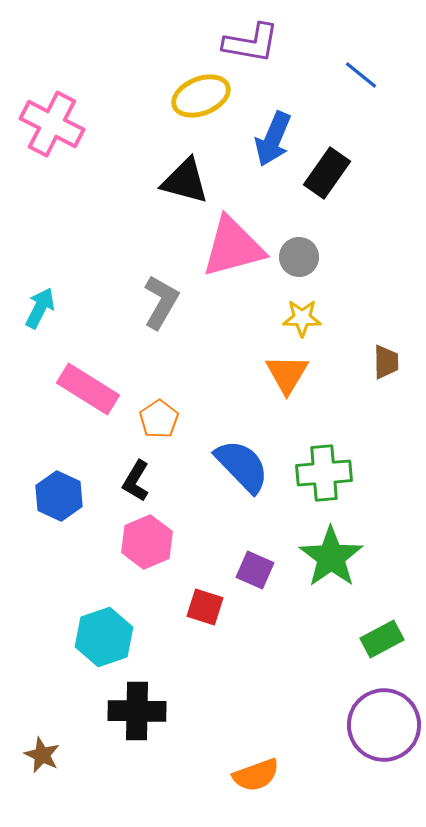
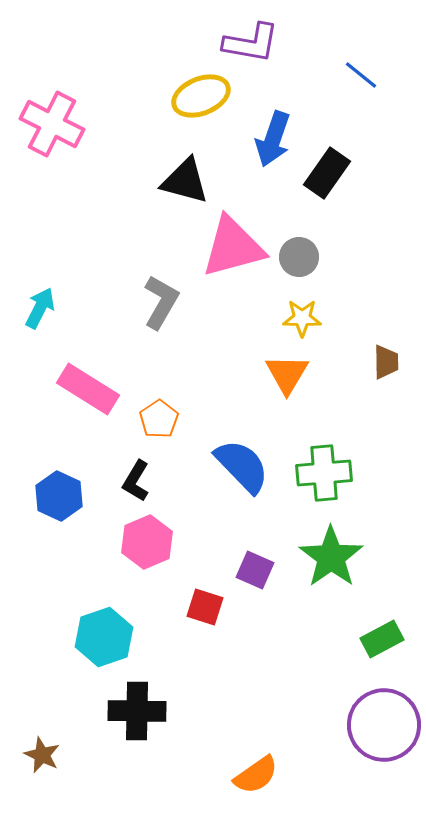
blue arrow: rotated 4 degrees counterclockwise
orange semicircle: rotated 15 degrees counterclockwise
